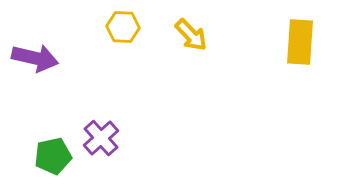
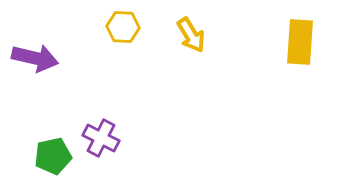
yellow arrow: rotated 12 degrees clockwise
purple cross: rotated 21 degrees counterclockwise
